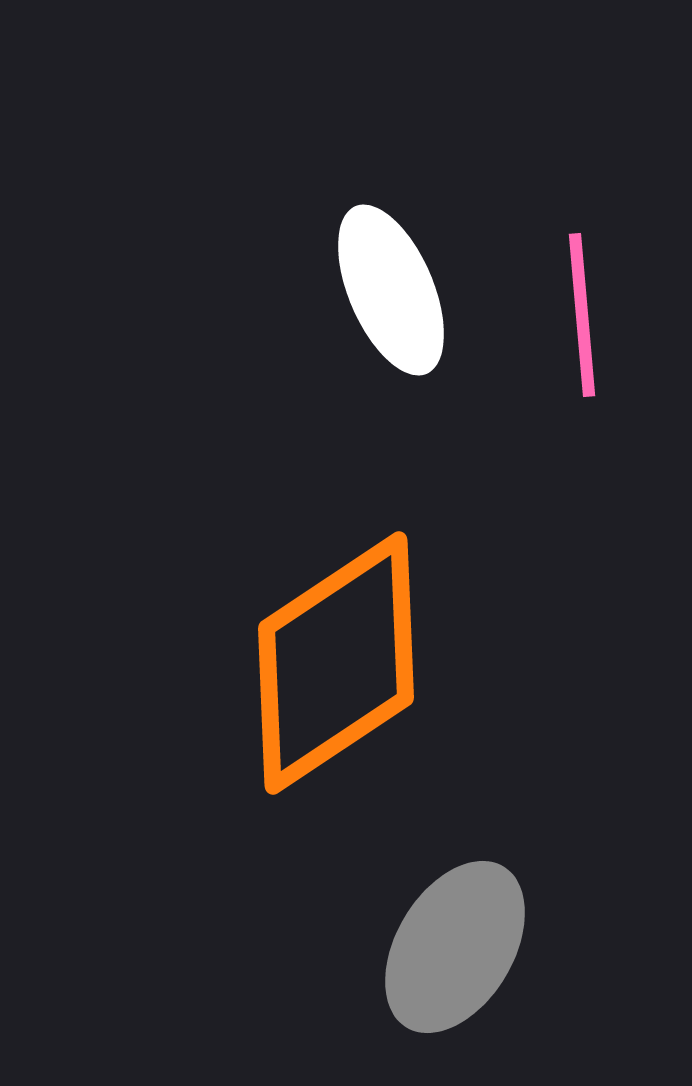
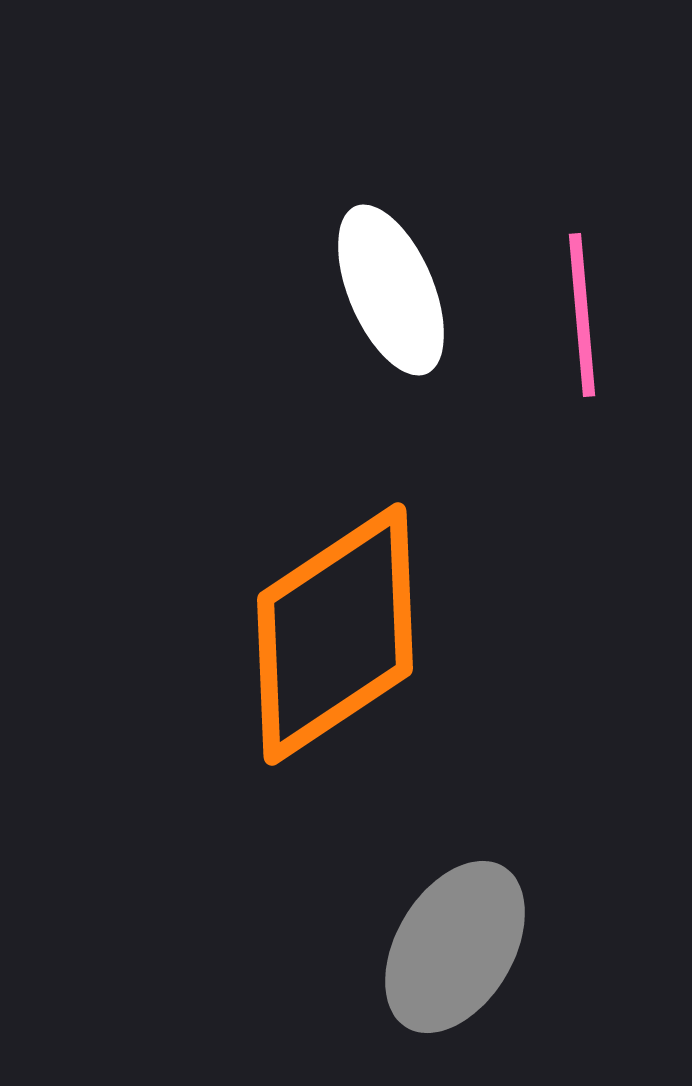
orange diamond: moved 1 px left, 29 px up
